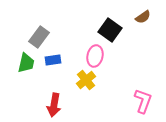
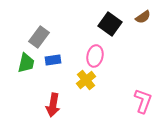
black square: moved 6 px up
red arrow: moved 1 px left
